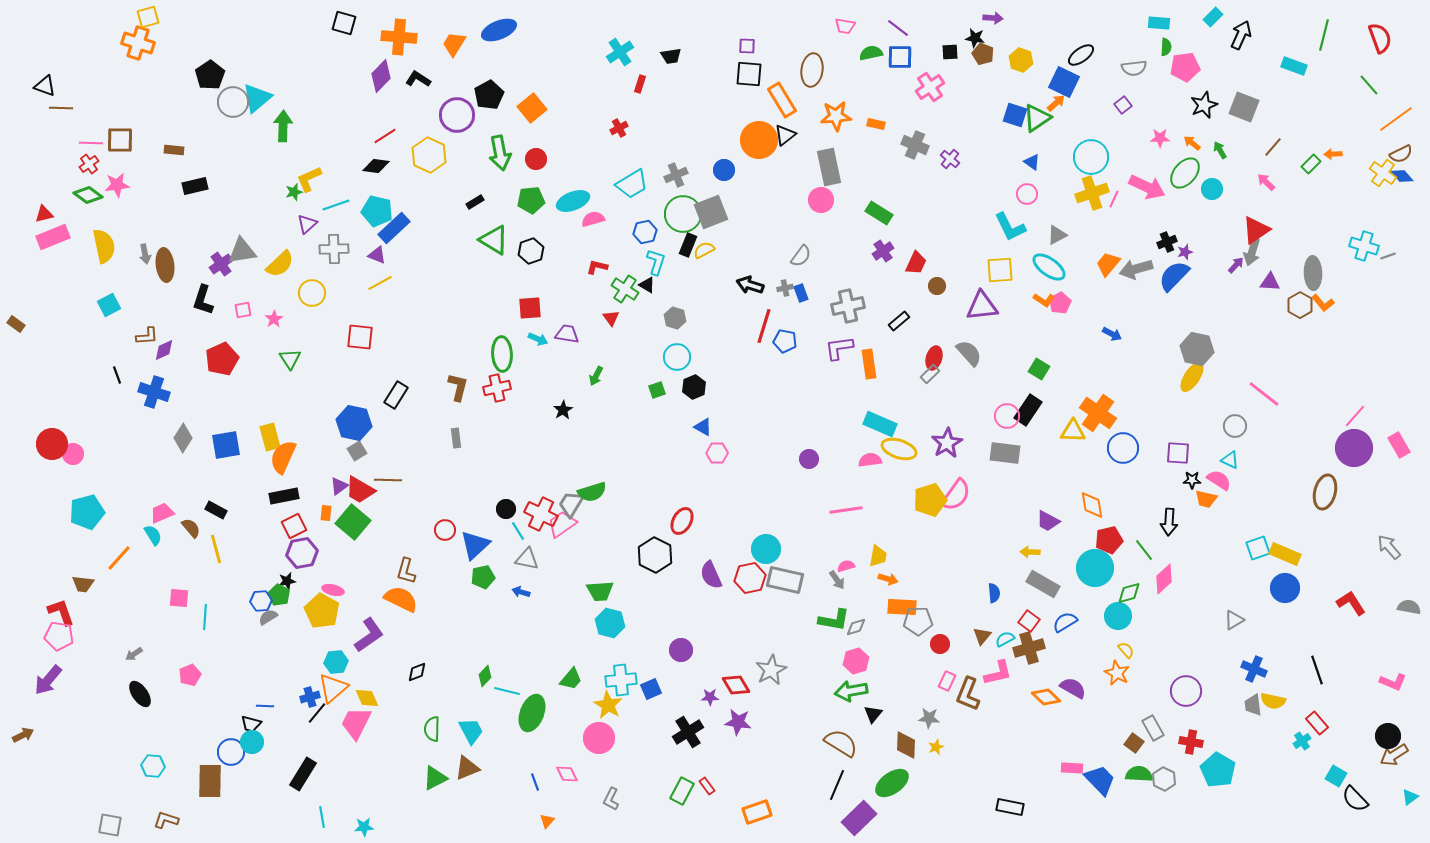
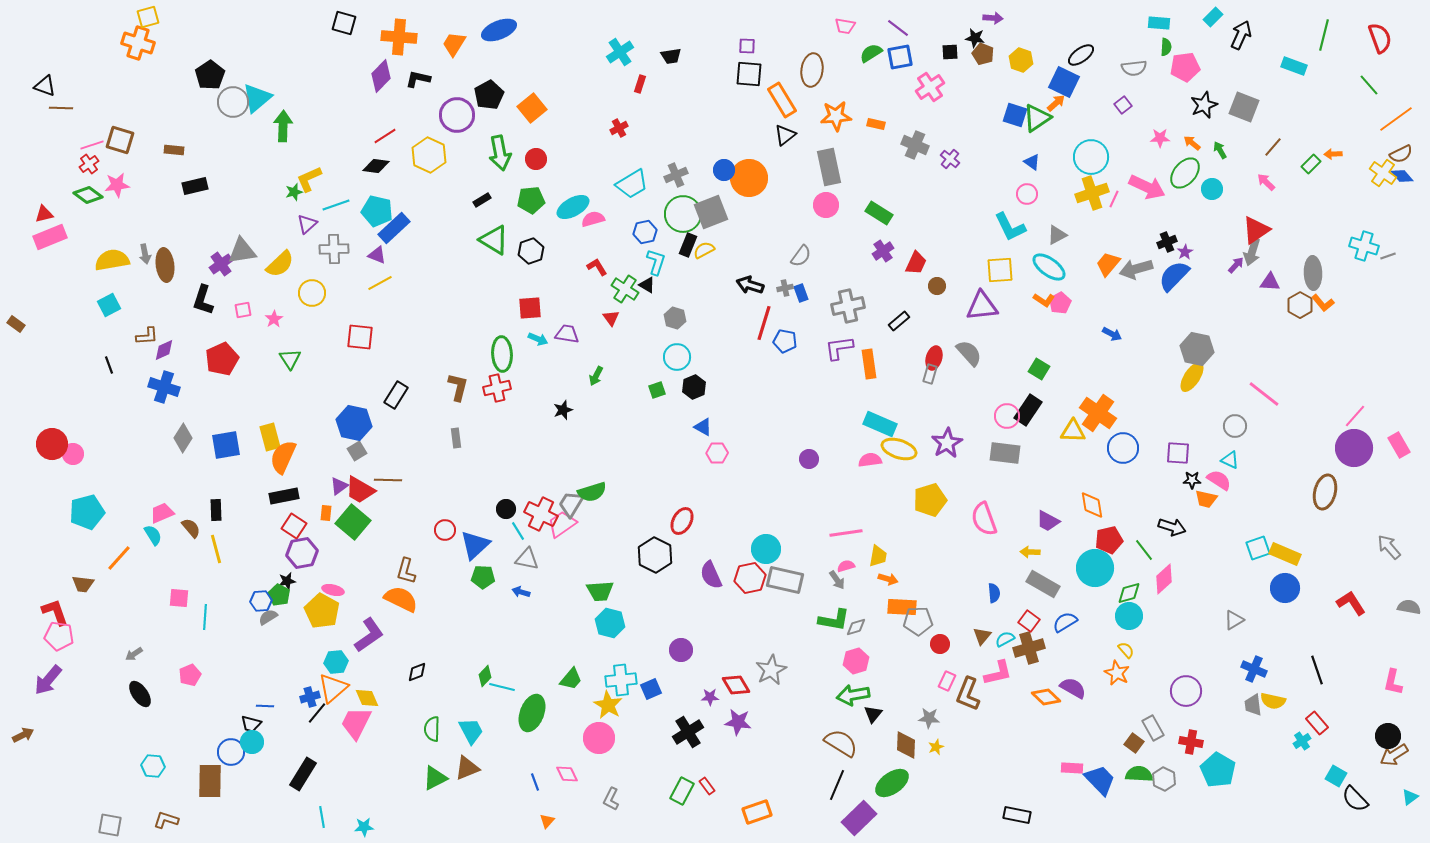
green semicircle at (871, 53): rotated 20 degrees counterclockwise
blue square at (900, 57): rotated 12 degrees counterclockwise
black L-shape at (418, 79): rotated 20 degrees counterclockwise
brown square at (120, 140): rotated 16 degrees clockwise
orange circle at (759, 140): moved 10 px left, 38 px down
pink line at (91, 143): moved 1 px right, 2 px down; rotated 20 degrees counterclockwise
pink circle at (821, 200): moved 5 px right, 5 px down
cyan ellipse at (573, 201): moved 6 px down; rotated 8 degrees counterclockwise
black rectangle at (475, 202): moved 7 px right, 2 px up
pink rectangle at (53, 237): moved 3 px left
yellow semicircle at (104, 246): moved 8 px right, 14 px down; rotated 88 degrees counterclockwise
purple star at (1185, 252): rotated 14 degrees counterclockwise
red L-shape at (597, 267): rotated 45 degrees clockwise
red line at (764, 326): moved 3 px up
gray rectangle at (930, 374): rotated 30 degrees counterclockwise
black line at (117, 375): moved 8 px left, 10 px up
blue cross at (154, 392): moved 10 px right, 5 px up
black star at (563, 410): rotated 12 degrees clockwise
pink semicircle at (956, 495): moved 28 px right, 24 px down; rotated 124 degrees clockwise
black rectangle at (216, 510): rotated 60 degrees clockwise
pink line at (846, 510): moved 23 px down
black arrow at (1169, 522): moved 3 px right, 5 px down; rotated 76 degrees counterclockwise
red square at (294, 526): rotated 30 degrees counterclockwise
green pentagon at (483, 577): rotated 15 degrees clockwise
red L-shape at (61, 612): moved 6 px left
cyan circle at (1118, 616): moved 11 px right
pink L-shape at (1393, 682): rotated 80 degrees clockwise
cyan line at (507, 691): moved 5 px left, 4 px up
green arrow at (851, 691): moved 2 px right, 4 px down
black rectangle at (1010, 807): moved 7 px right, 8 px down
